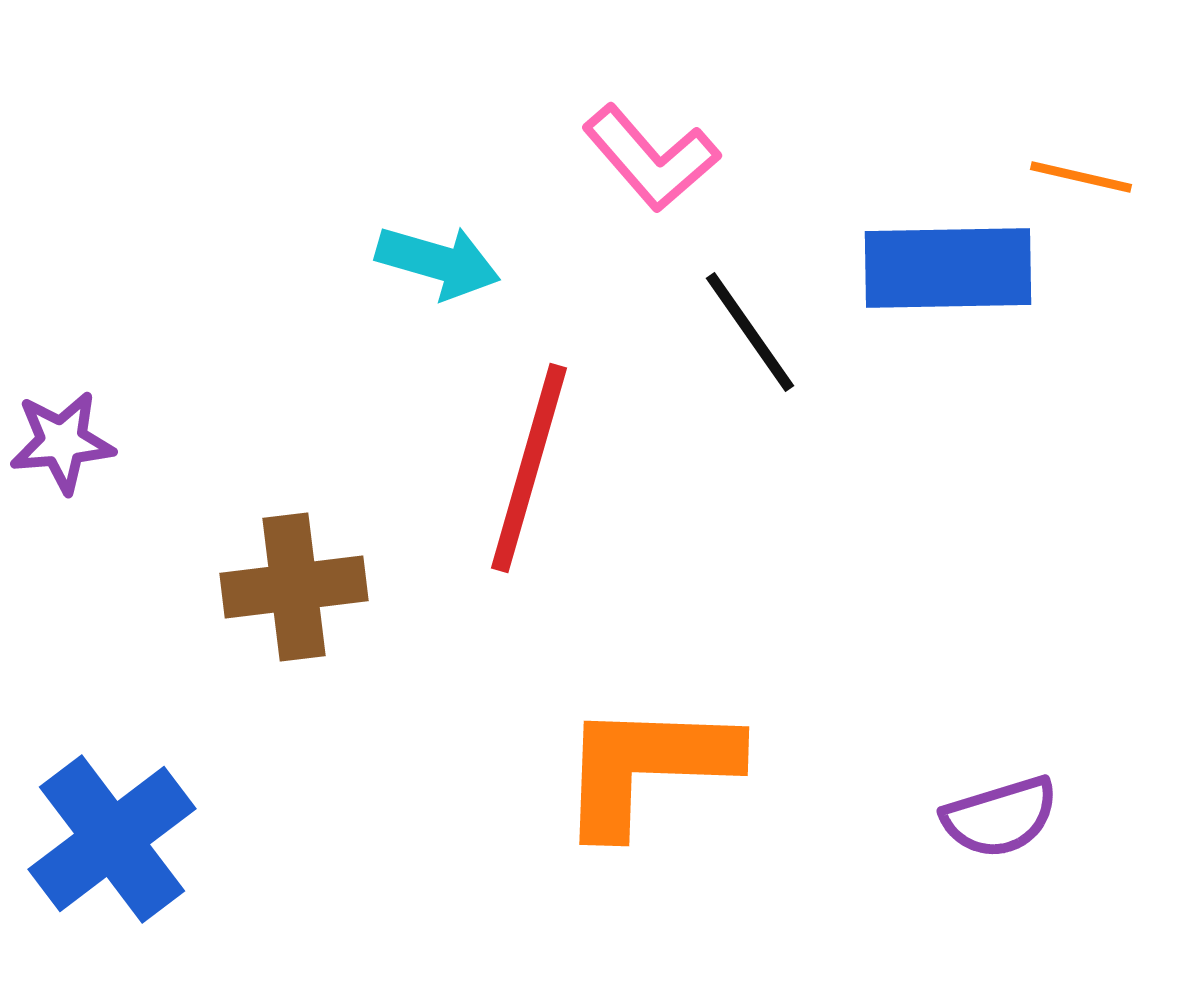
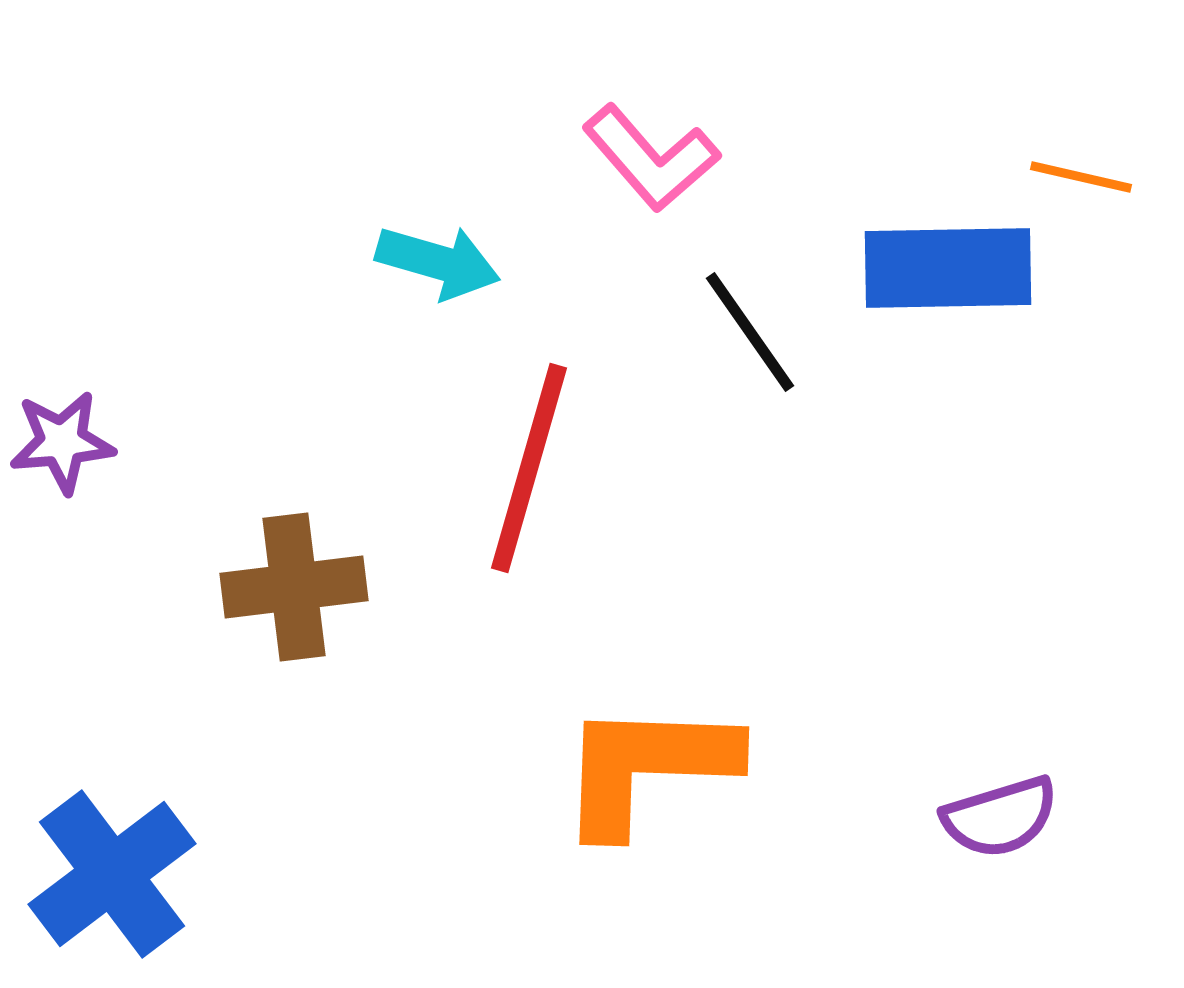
blue cross: moved 35 px down
